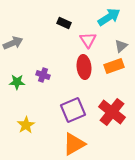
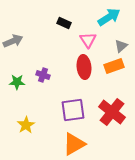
gray arrow: moved 2 px up
purple square: rotated 15 degrees clockwise
